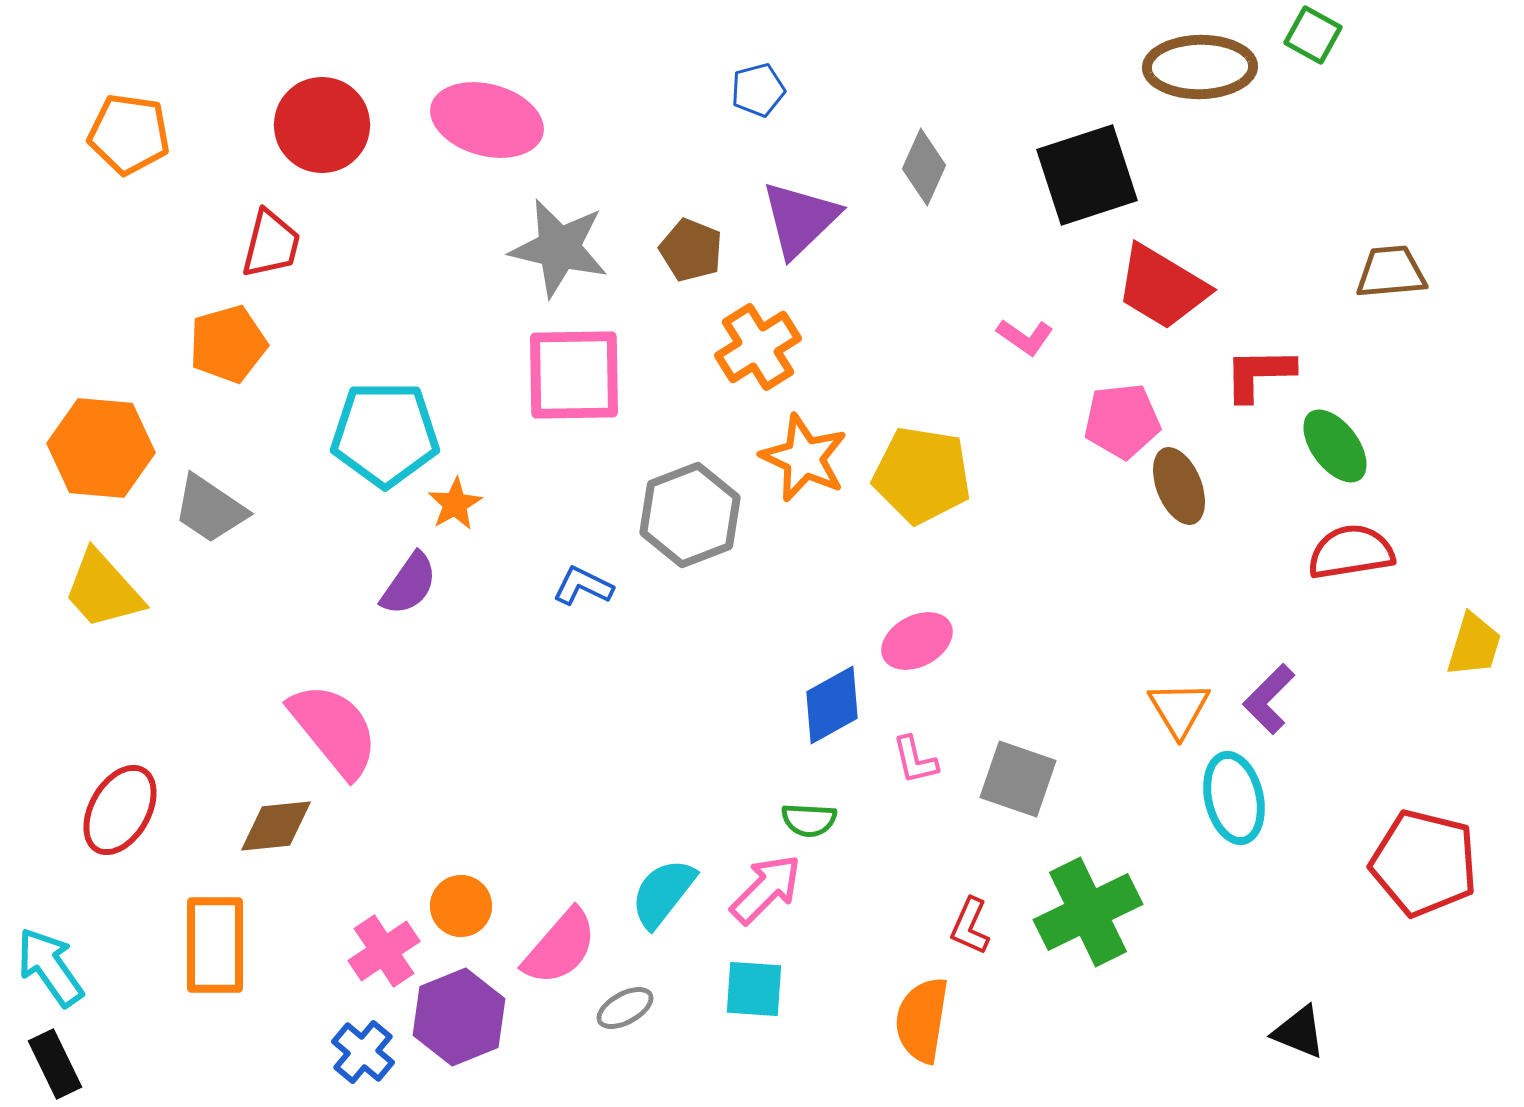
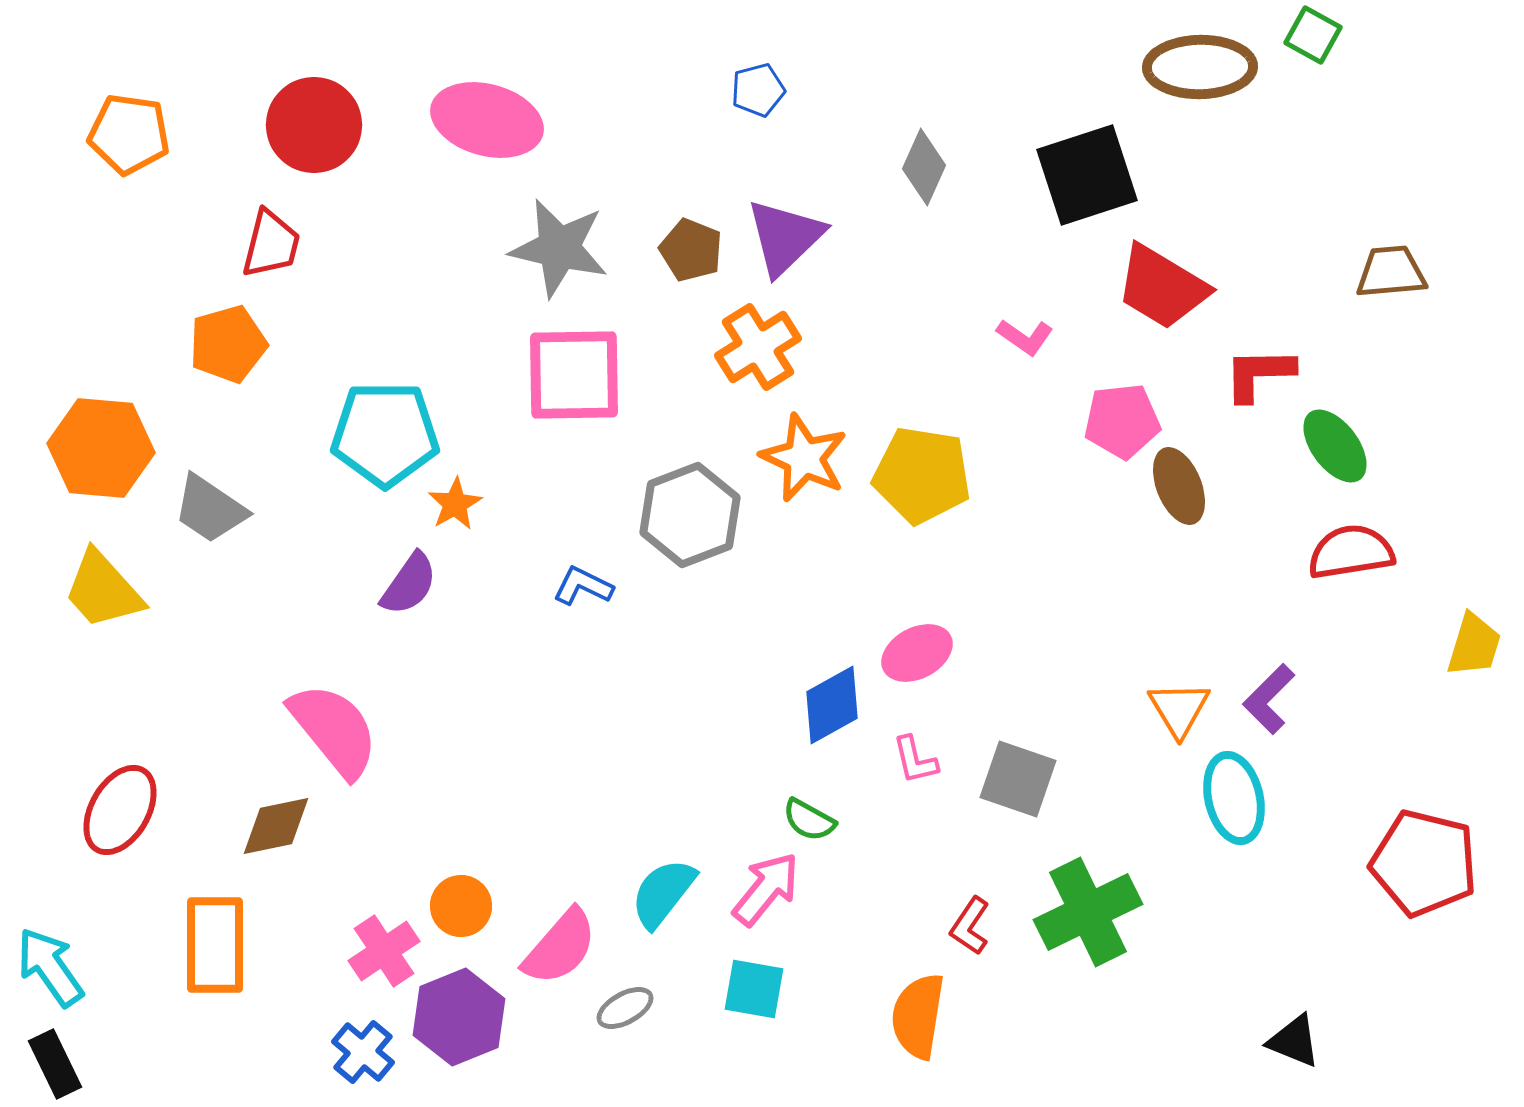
red circle at (322, 125): moved 8 px left
purple triangle at (800, 219): moved 15 px left, 18 px down
pink ellipse at (917, 641): moved 12 px down
green semicircle at (809, 820): rotated 26 degrees clockwise
brown diamond at (276, 826): rotated 6 degrees counterclockwise
pink arrow at (766, 889): rotated 6 degrees counterclockwise
red L-shape at (970, 926): rotated 10 degrees clockwise
cyan square at (754, 989): rotated 6 degrees clockwise
orange semicircle at (922, 1020): moved 4 px left, 4 px up
black triangle at (1299, 1032): moved 5 px left, 9 px down
